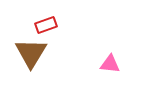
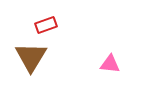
brown triangle: moved 4 px down
